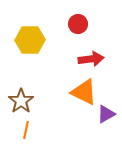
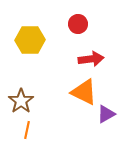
orange line: moved 1 px right
